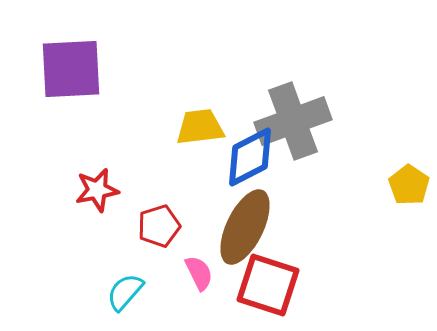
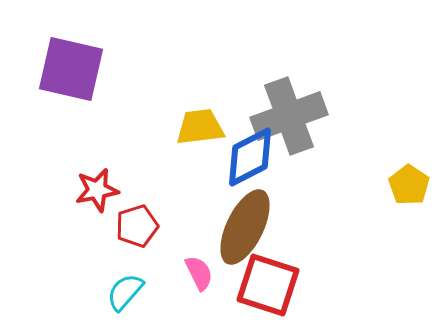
purple square: rotated 16 degrees clockwise
gray cross: moved 4 px left, 5 px up
red pentagon: moved 22 px left
